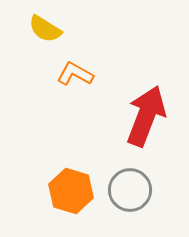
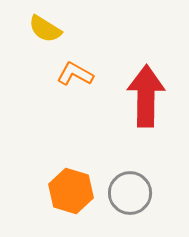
red arrow: moved 20 px up; rotated 20 degrees counterclockwise
gray circle: moved 3 px down
